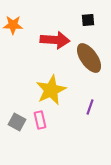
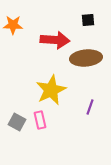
brown ellipse: moved 3 px left; rotated 60 degrees counterclockwise
